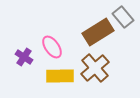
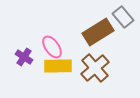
yellow rectangle: moved 2 px left, 10 px up
